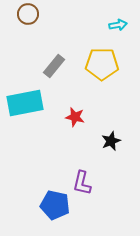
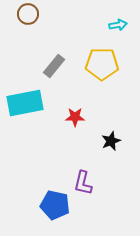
red star: rotated 12 degrees counterclockwise
purple L-shape: moved 1 px right
